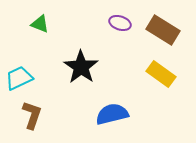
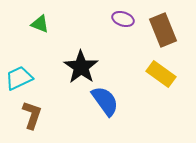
purple ellipse: moved 3 px right, 4 px up
brown rectangle: rotated 36 degrees clockwise
blue semicircle: moved 7 px left, 13 px up; rotated 68 degrees clockwise
